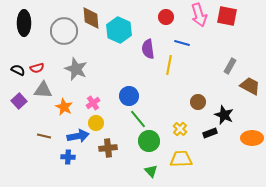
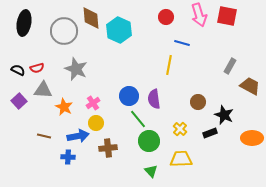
black ellipse: rotated 10 degrees clockwise
purple semicircle: moved 6 px right, 50 px down
